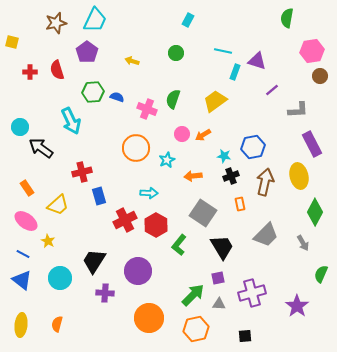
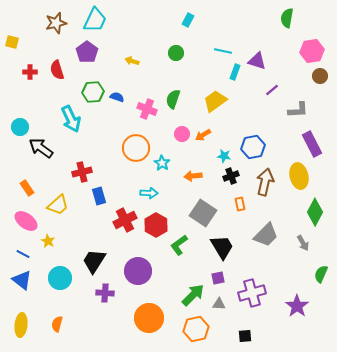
cyan arrow at (71, 121): moved 2 px up
cyan star at (167, 160): moved 5 px left, 3 px down; rotated 14 degrees counterclockwise
green L-shape at (179, 245): rotated 15 degrees clockwise
